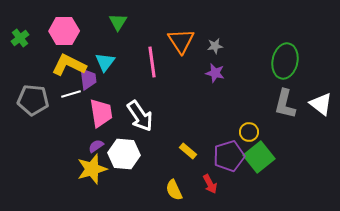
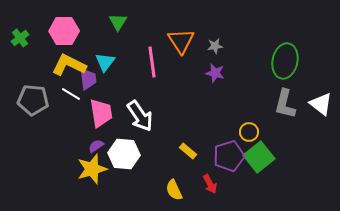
white line: rotated 48 degrees clockwise
